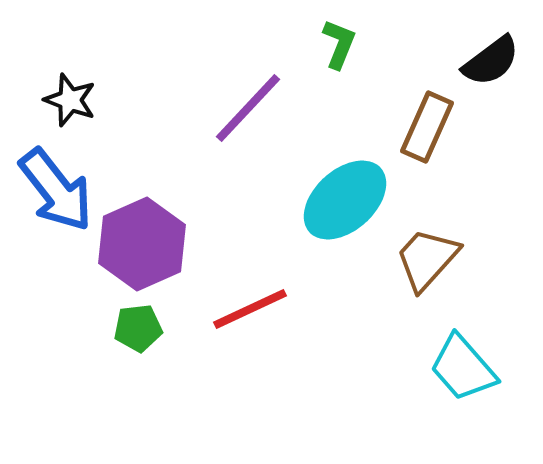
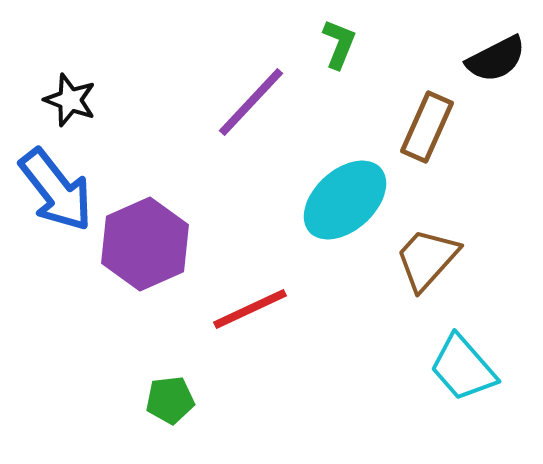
black semicircle: moved 5 px right, 2 px up; rotated 10 degrees clockwise
purple line: moved 3 px right, 6 px up
purple hexagon: moved 3 px right
green pentagon: moved 32 px right, 72 px down
